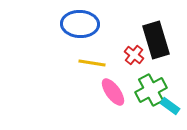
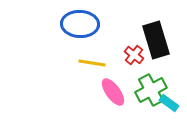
cyan rectangle: moved 1 px left, 3 px up
